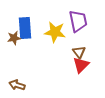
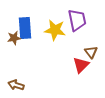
purple trapezoid: moved 1 px left, 1 px up
yellow star: moved 2 px up
brown triangle: moved 12 px right
brown arrow: moved 1 px left
